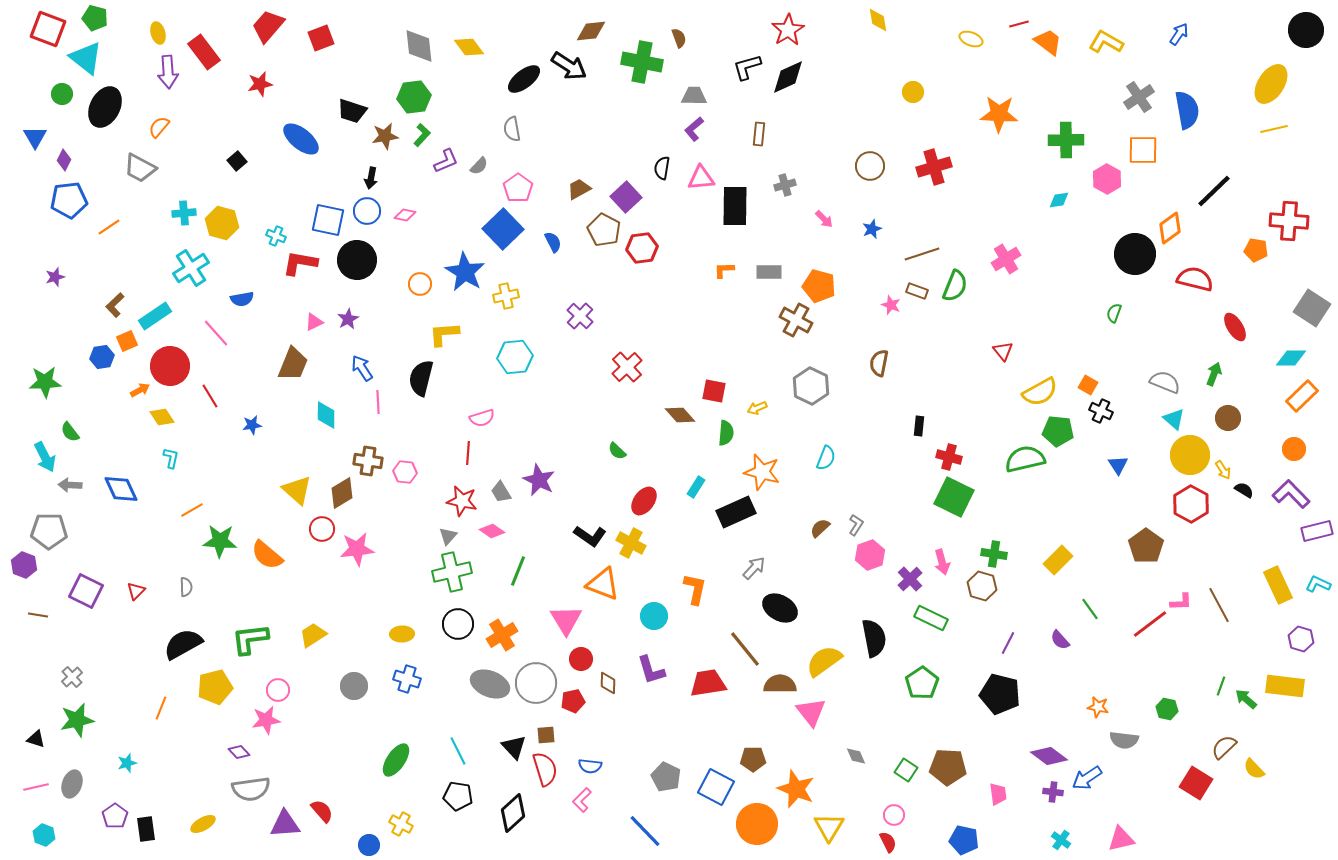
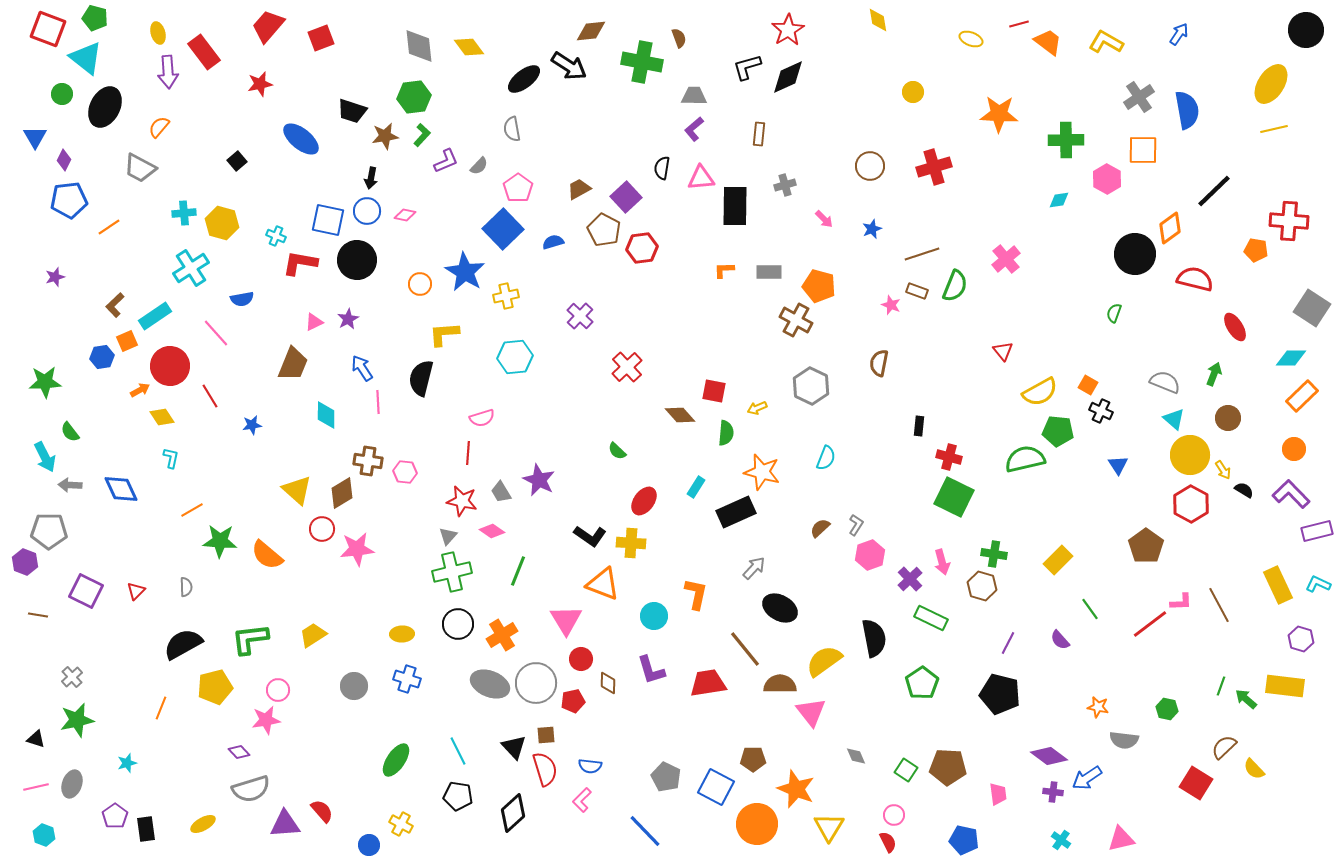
blue semicircle at (553, 242): rotated 80 degrees counterclockwise
pink cross at (1006, 259): rotated 8 degrees counterclockwise
yellow cross at (631, 543): rotated 24 degrees counterclockwise
purple hexagon at (24, 565): moved 1 px right, 3 px up
orange L-shape at (695, 589): moved 1 px right, 5 px down
gray semicircle at (251, 789): rotated 9 degrees counterclockwise
